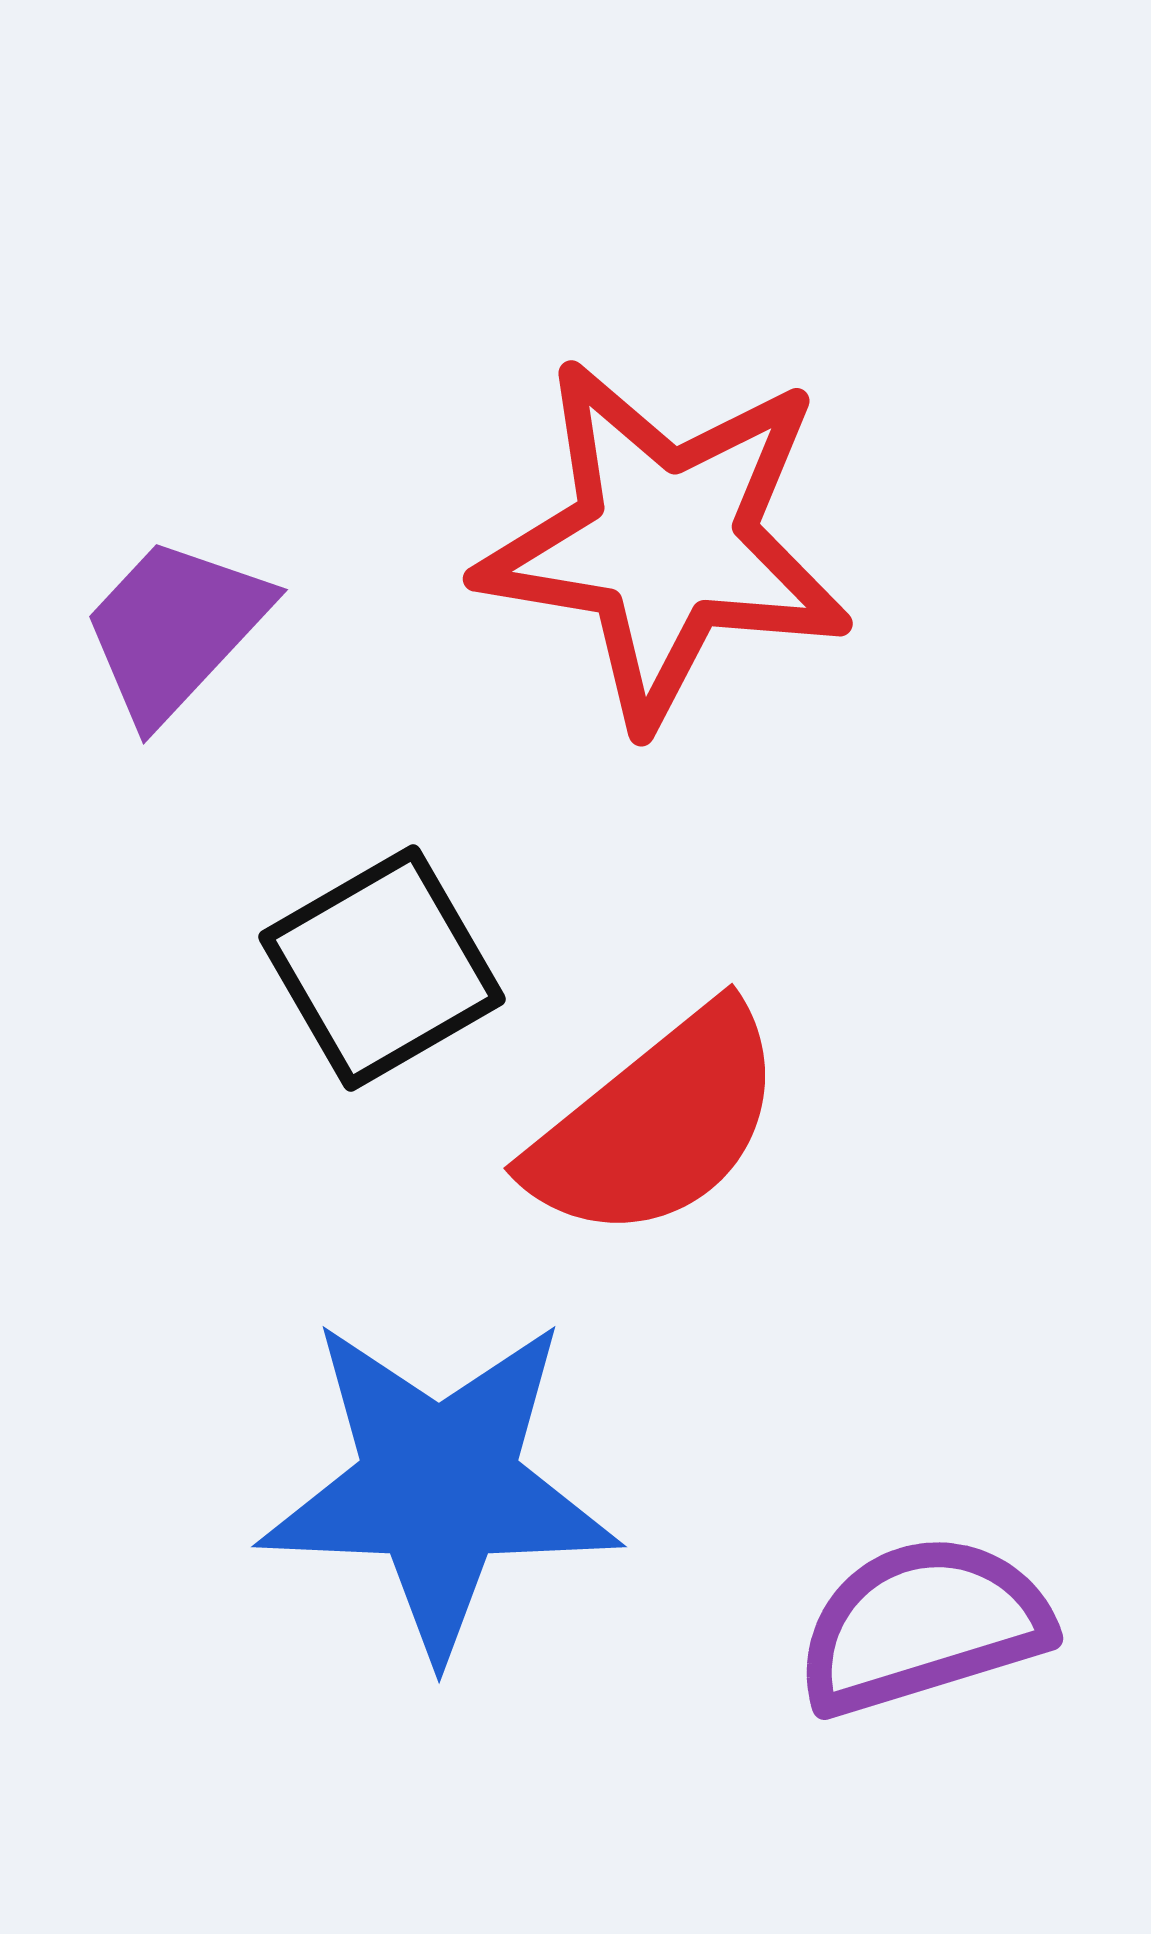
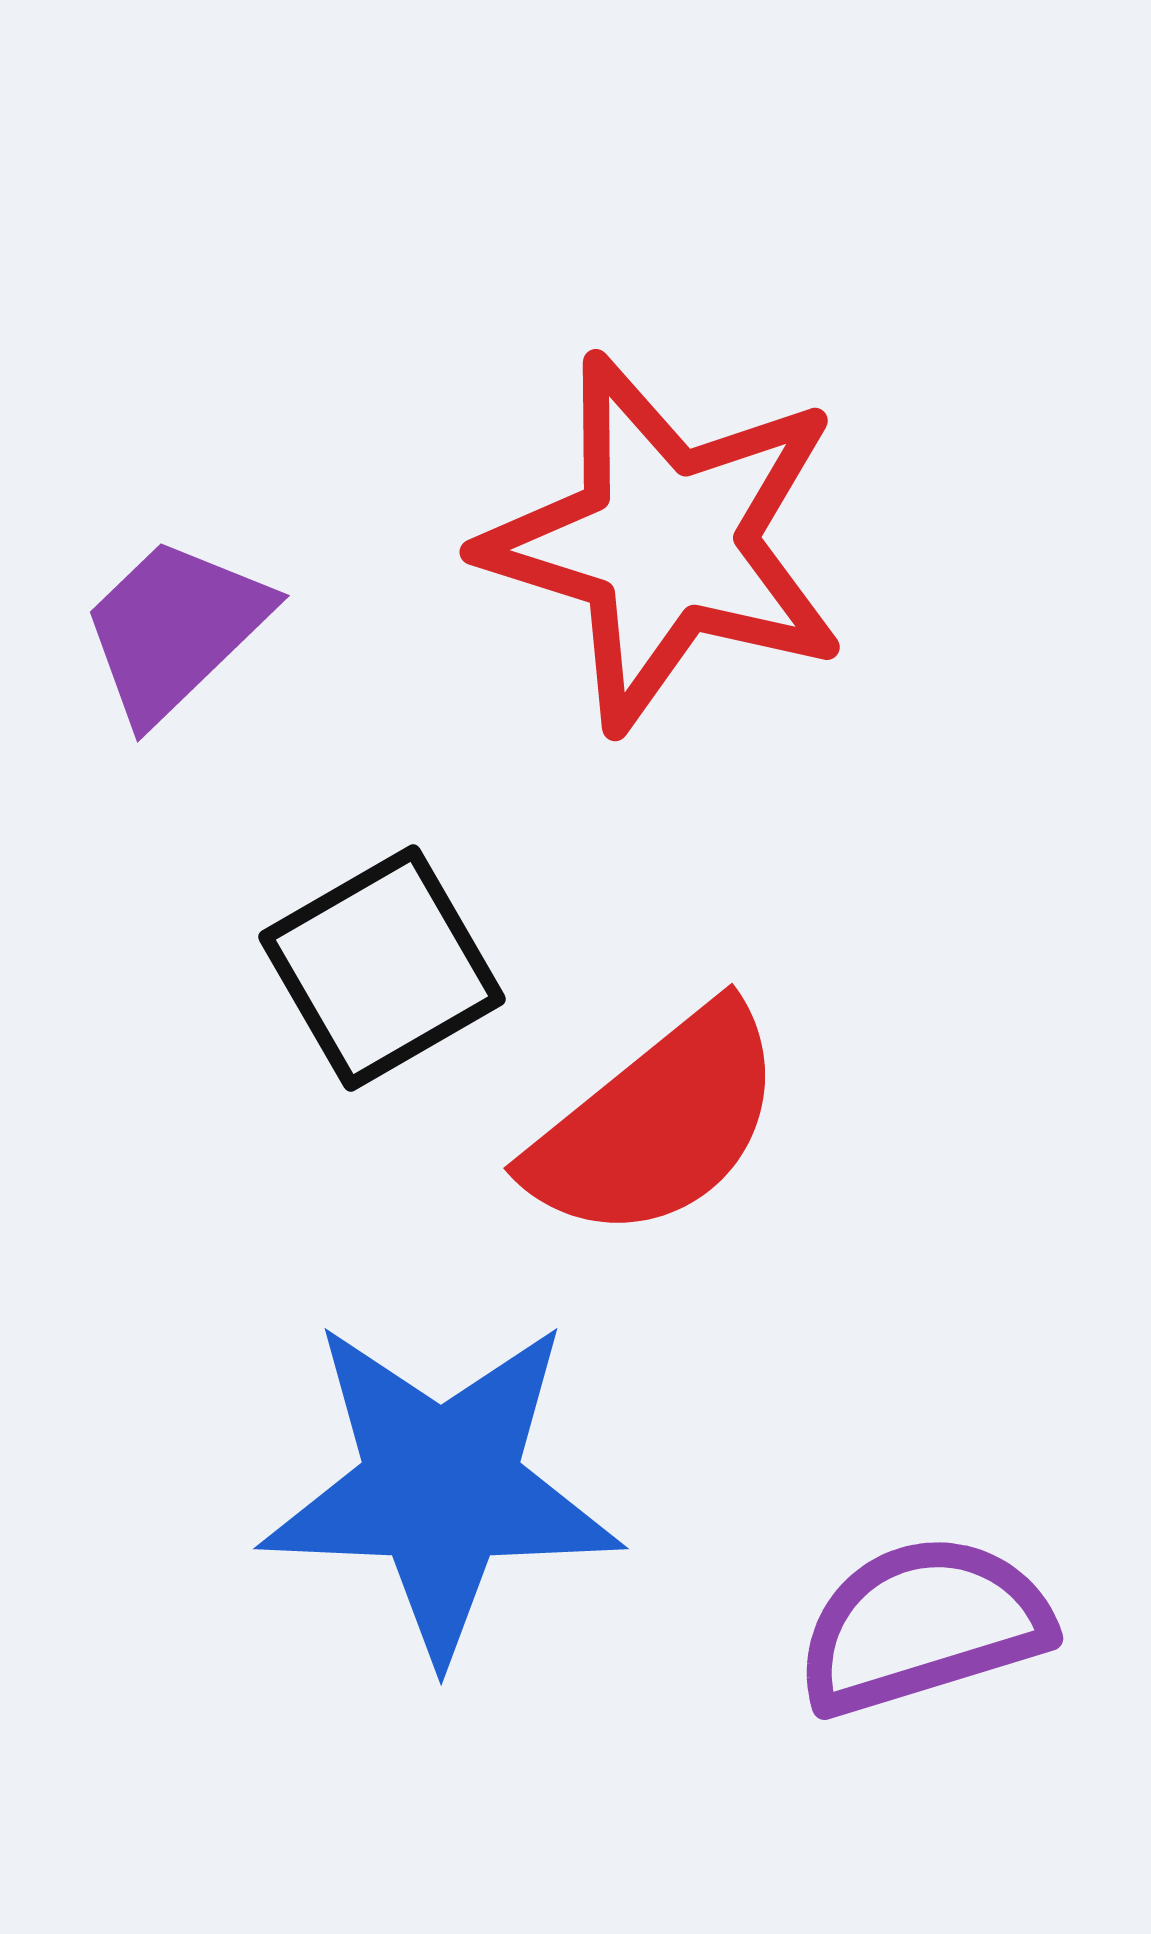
red star: rotated 8 degrees clockwise
purple trapezoid: rotated 3 degrees clockwise
blue star: moved 2 px right, 2 px down
